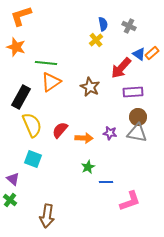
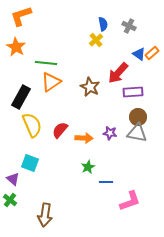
orange star: rotated 12 degrees clockwise
red arrow: moved 3 px left, 5 px down
cyan square: moved 3 px left, 4 px down
brown arrow: moved 2 px left, 1 px up
